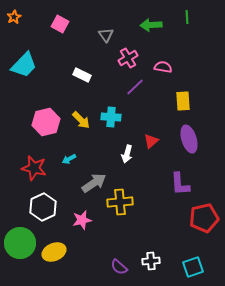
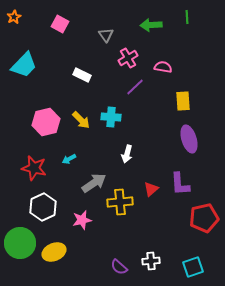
red triangle: moved 48 px down
